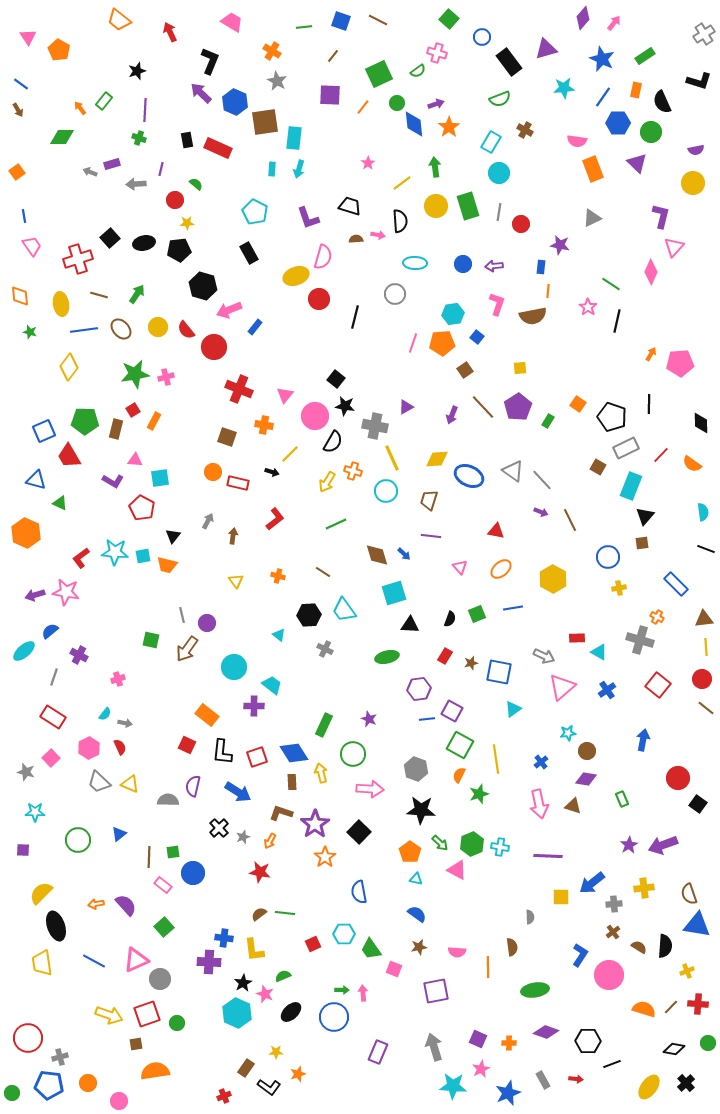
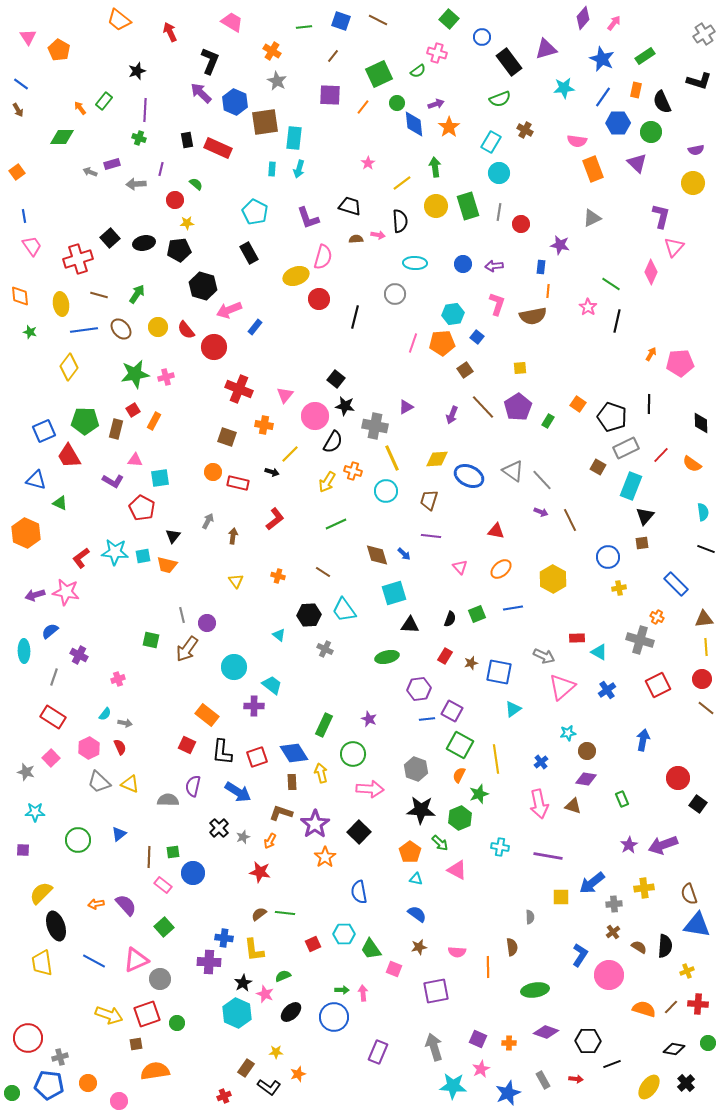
cyan ellipse at (24, 651): rotated 50 degrees counterclockwise
red square at (658, 685): rotated 25 degrees clockwise
green hexagon at (472, 844): moved 12 px left, 26 px up
purple line at (548, 856): rotated 8 degrees clockwise
